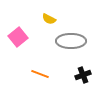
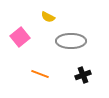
yellow semicircle: moved 1 px left, 2 px up
pink square: moved 2 px right
